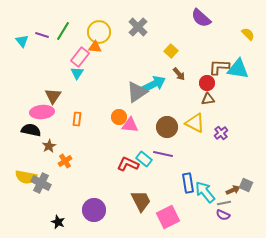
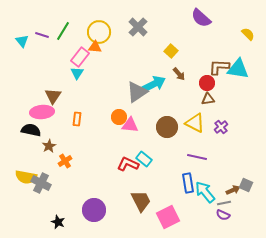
purple cross at (221, 133): moved 6 px up
purple line at (163, 154): moved 34 px right, 3 px down
